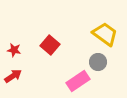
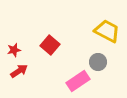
yellow trapezoid: moved 2 px right, 3 px up; rotated 8 degrees counterclockwise
red star: rotated 24 degrees counterclockwise
red arrow: moved 6 px right, 5 px up
